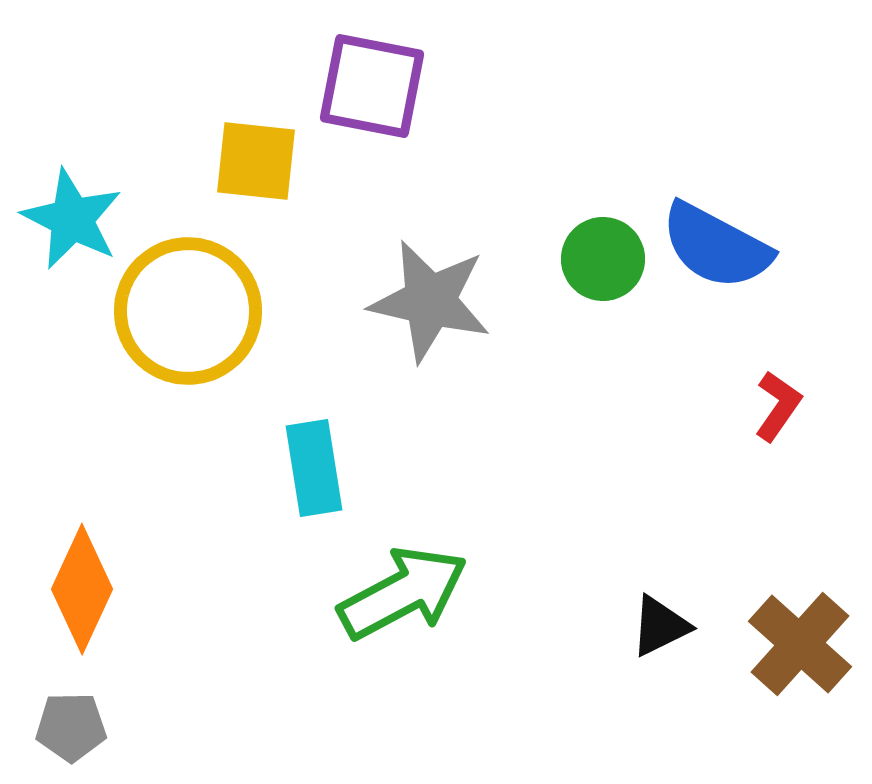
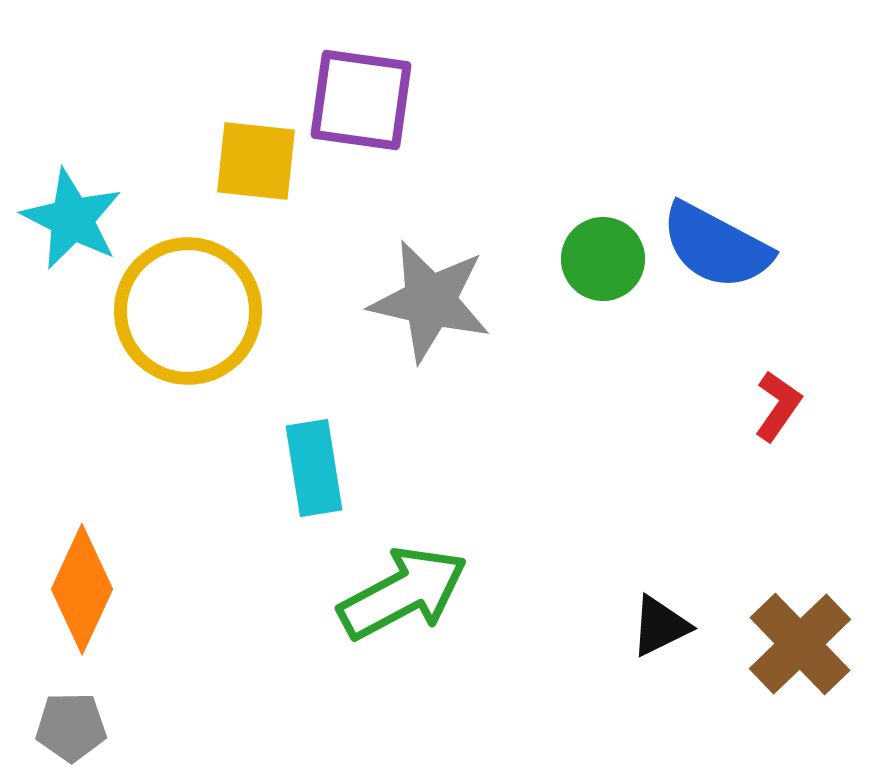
purple square: moved 11 px left, 14 px down; rotated 3 degrees counterclockwise
brown cross: rotated 4 degrees clockwise
